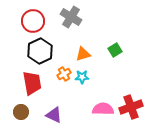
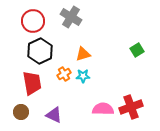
green square: moved 22 px right
cyan star: moved 1 px right, 1 px up
